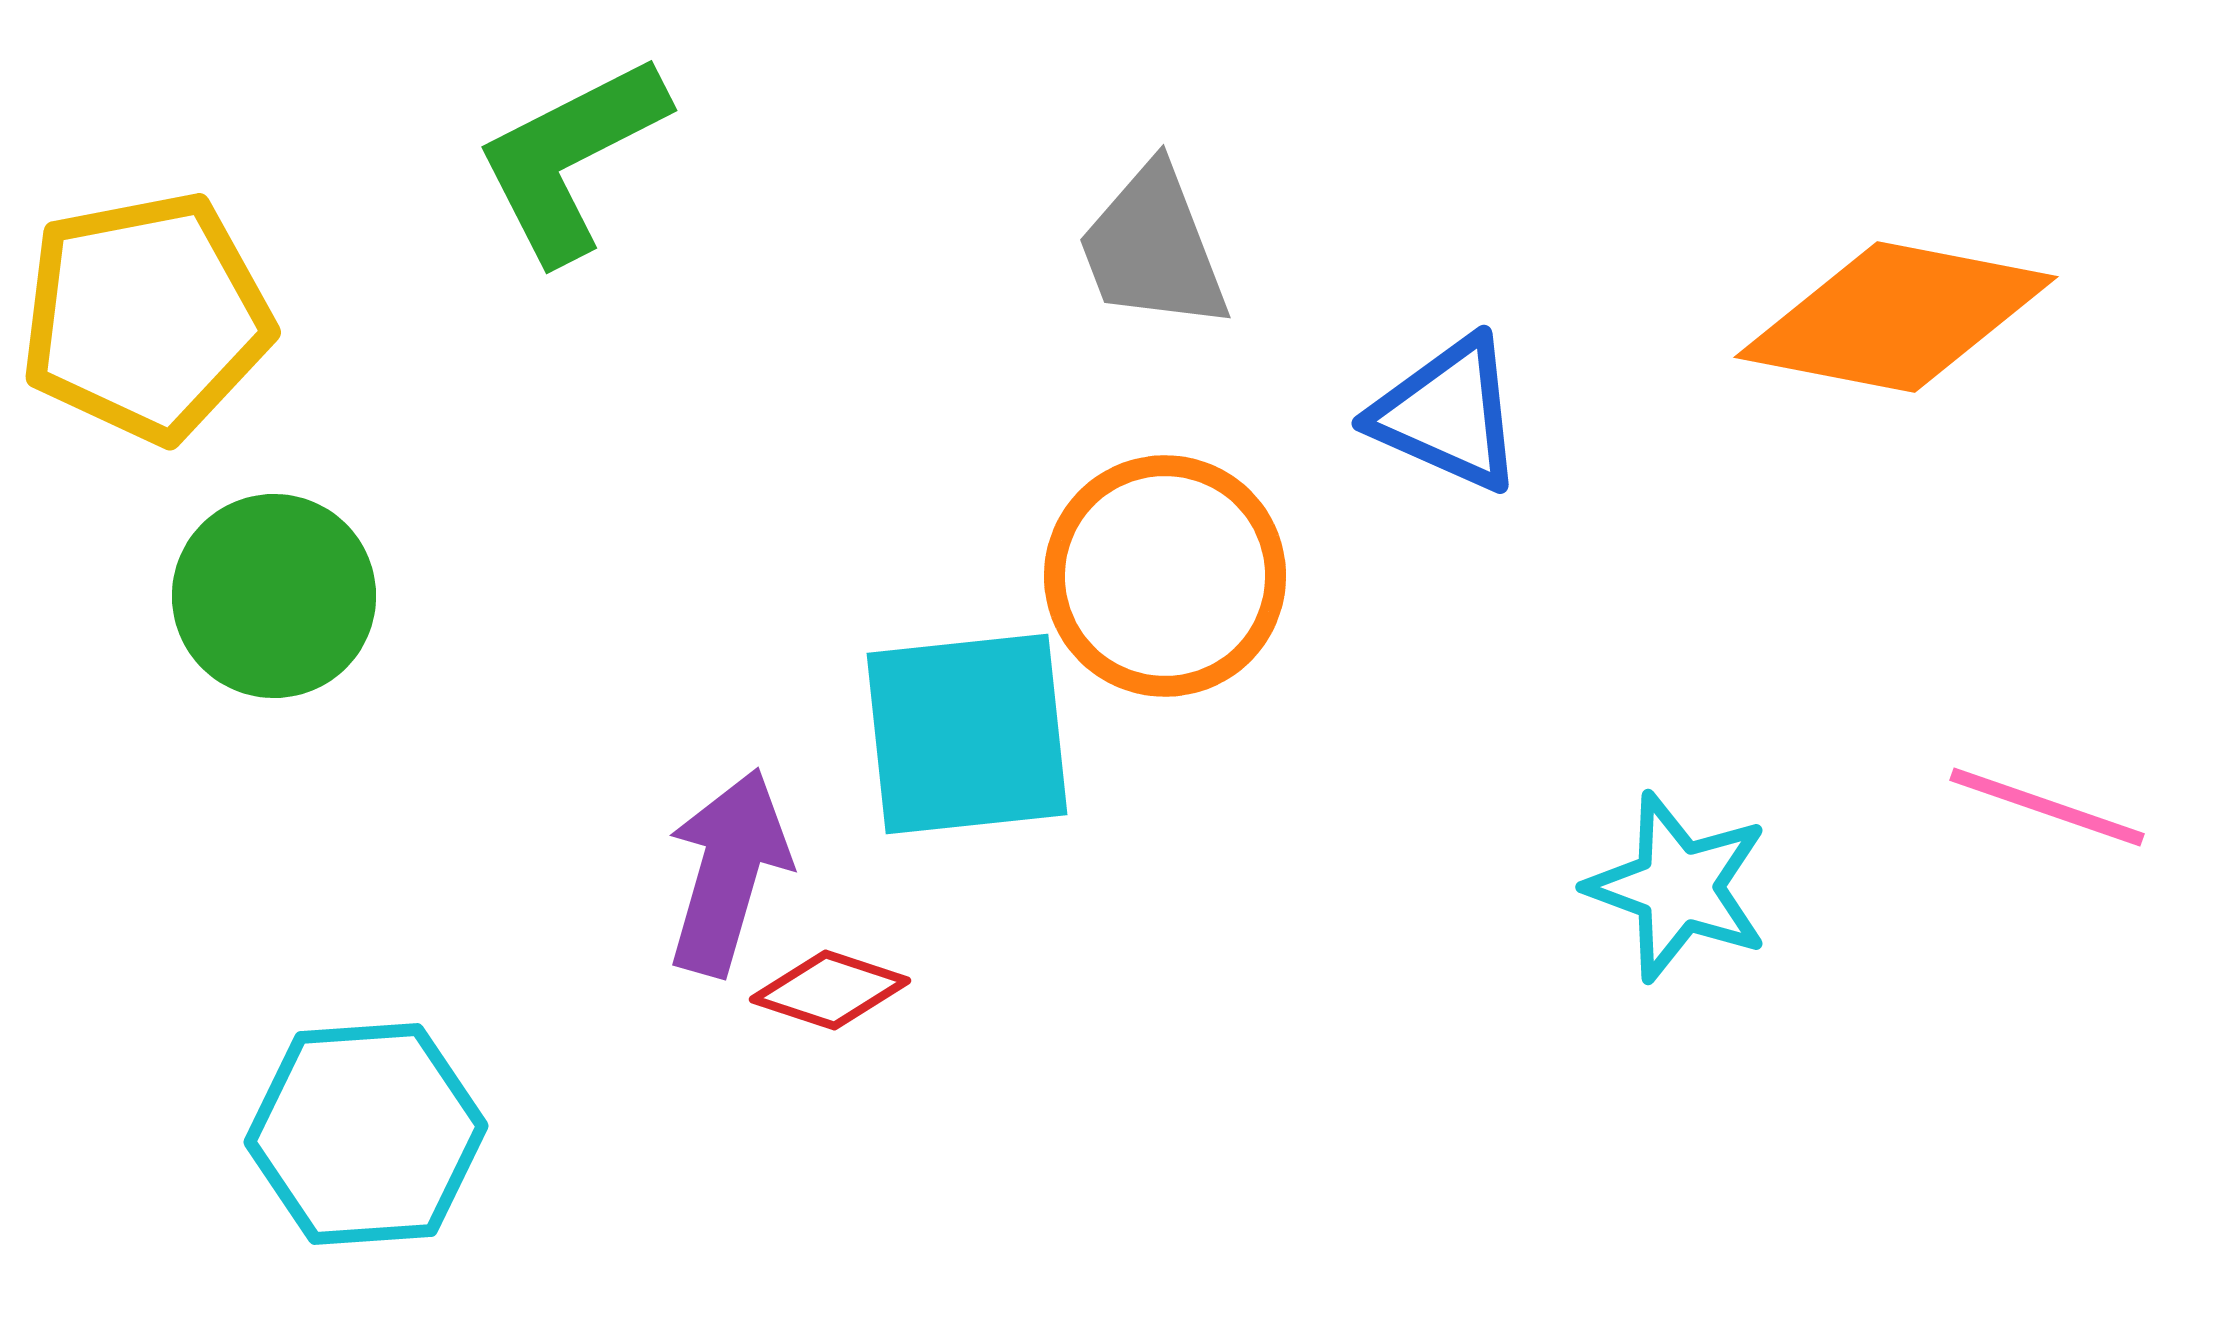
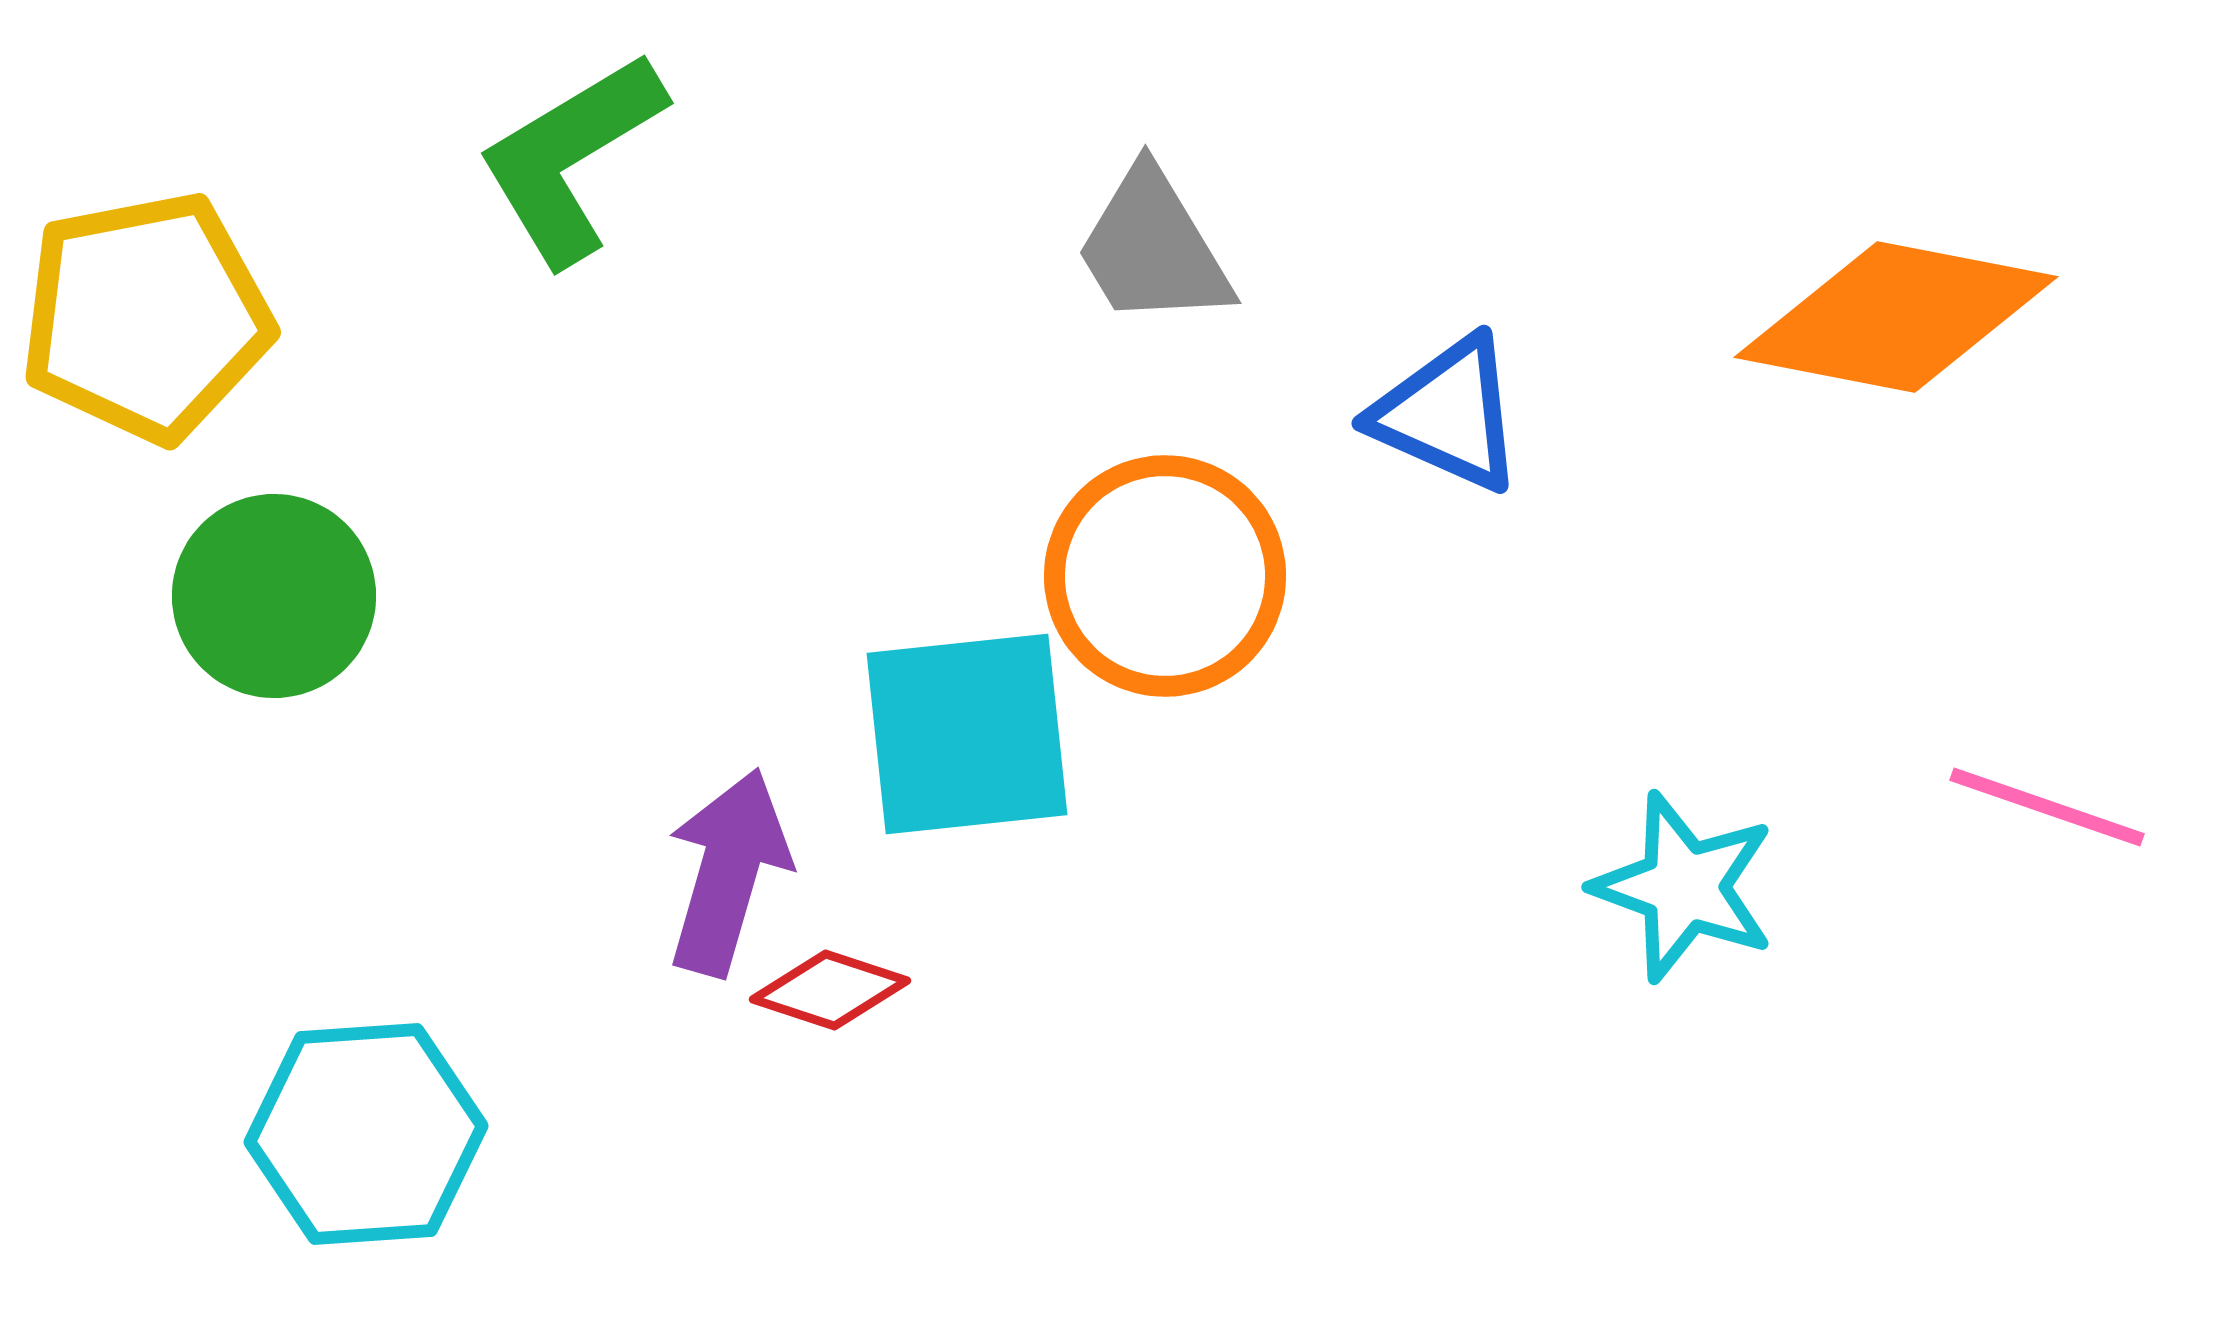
green L-shape: rotated 4 degrees counterclockwise
gray trapezoid: rotated 10 degrees counterclockwise
cyan star: moved 6 px right
